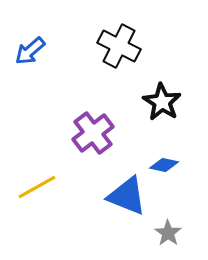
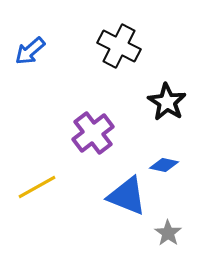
black star: moved 5 px right
